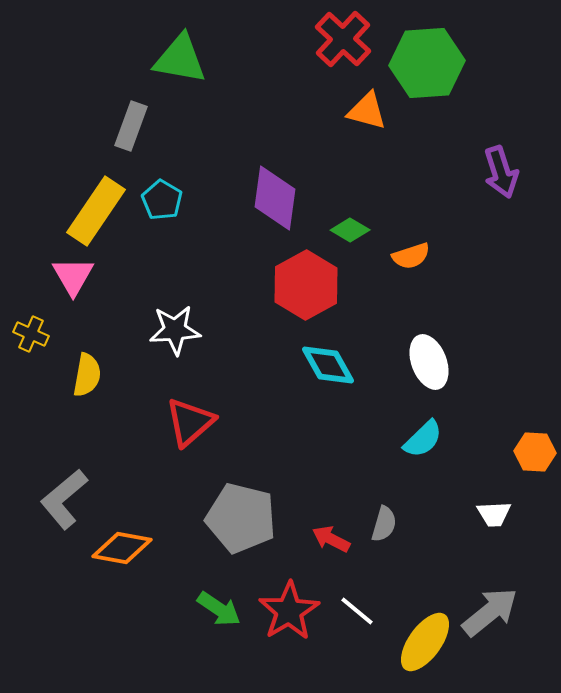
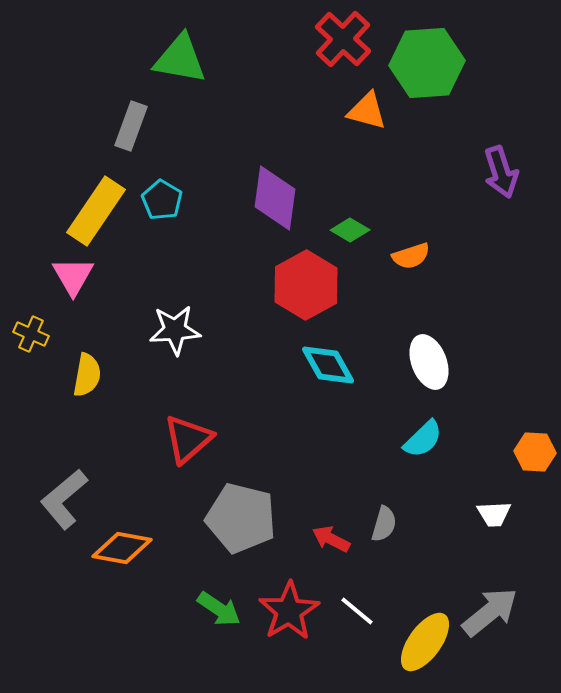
red triangle: moved 2 px left, 17 px down
